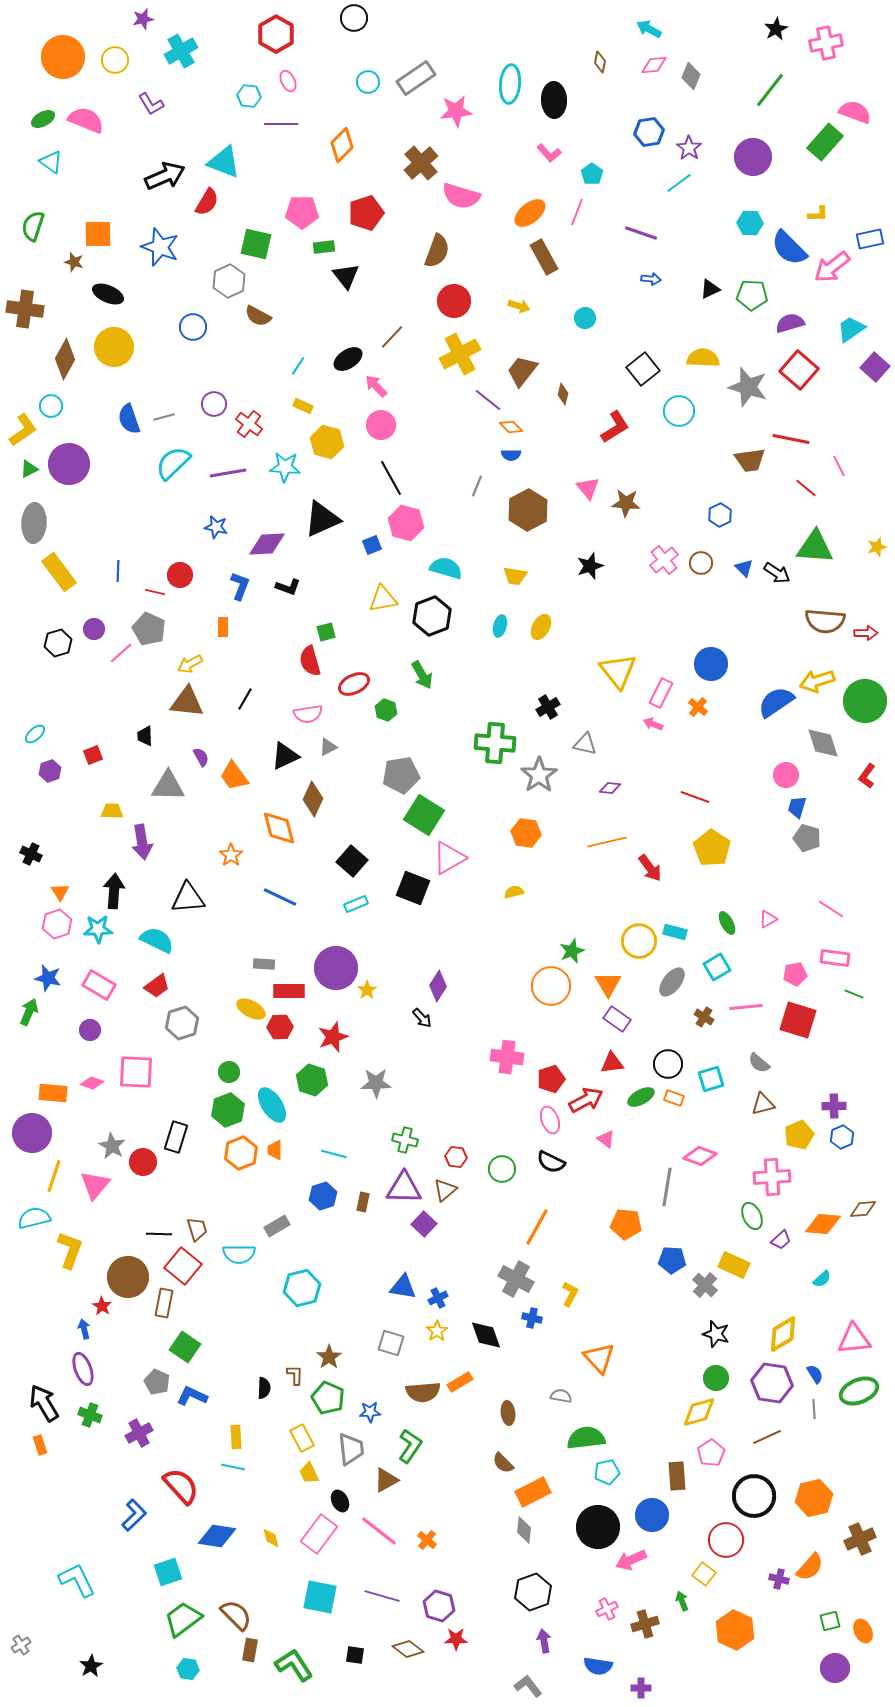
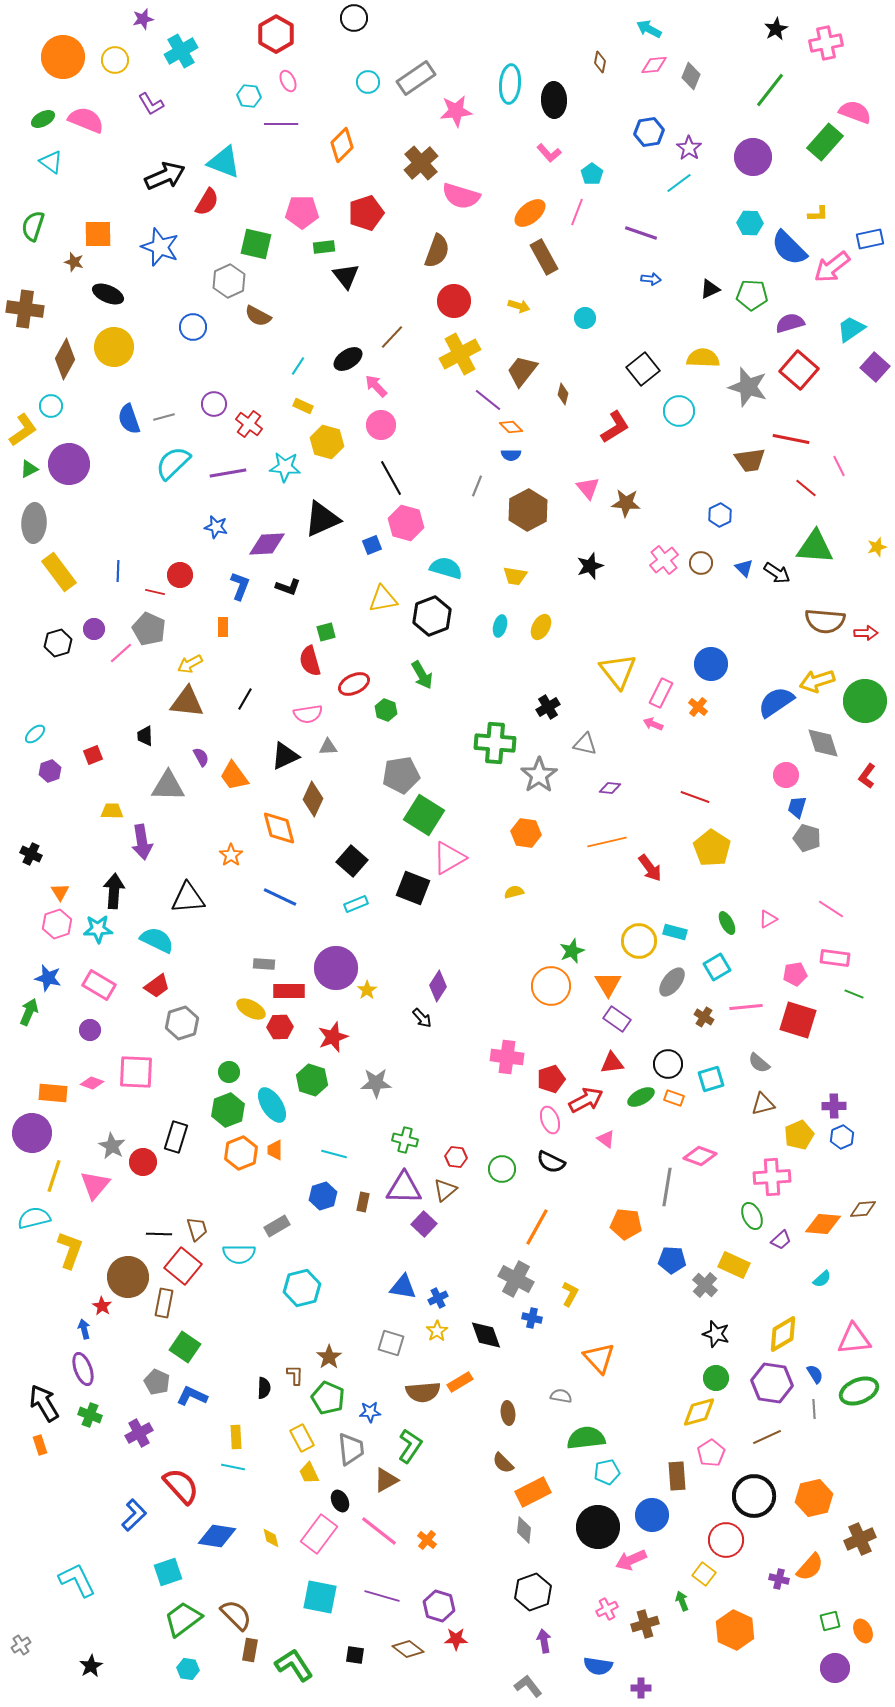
gray triangle at (328, 747): rotated 24 degrees clockwise
